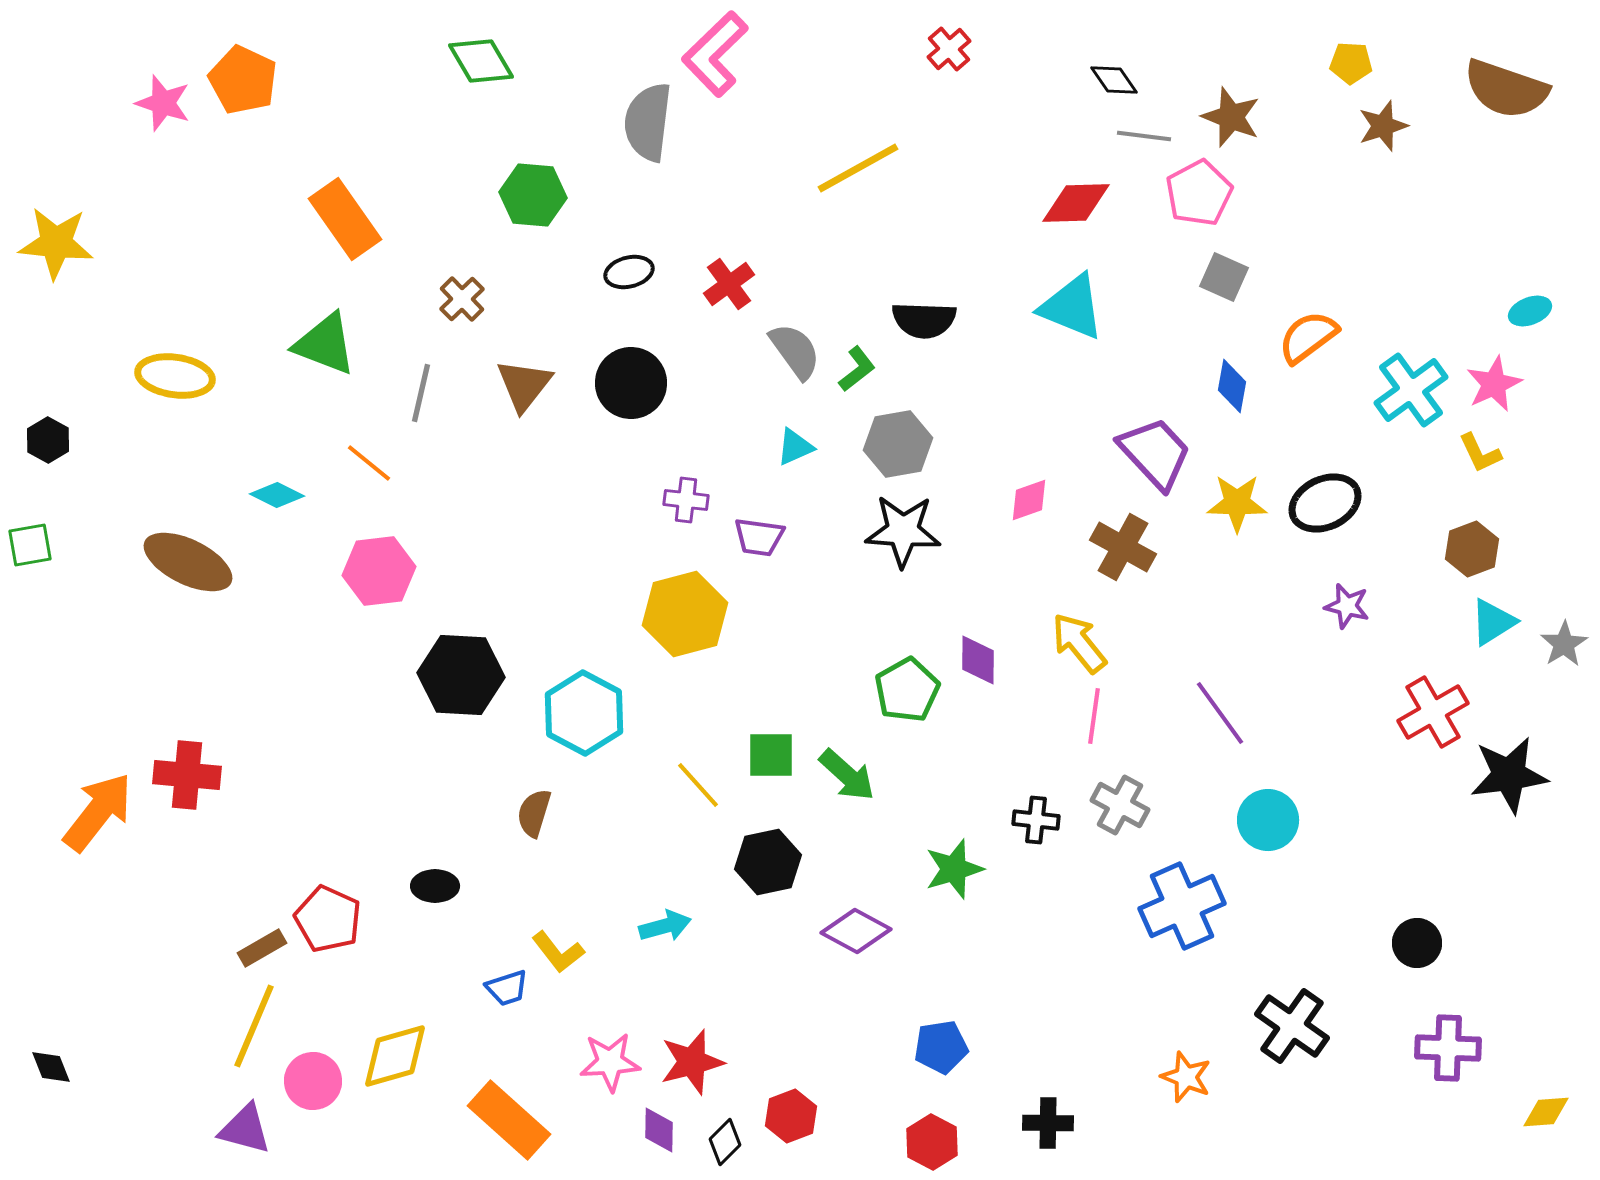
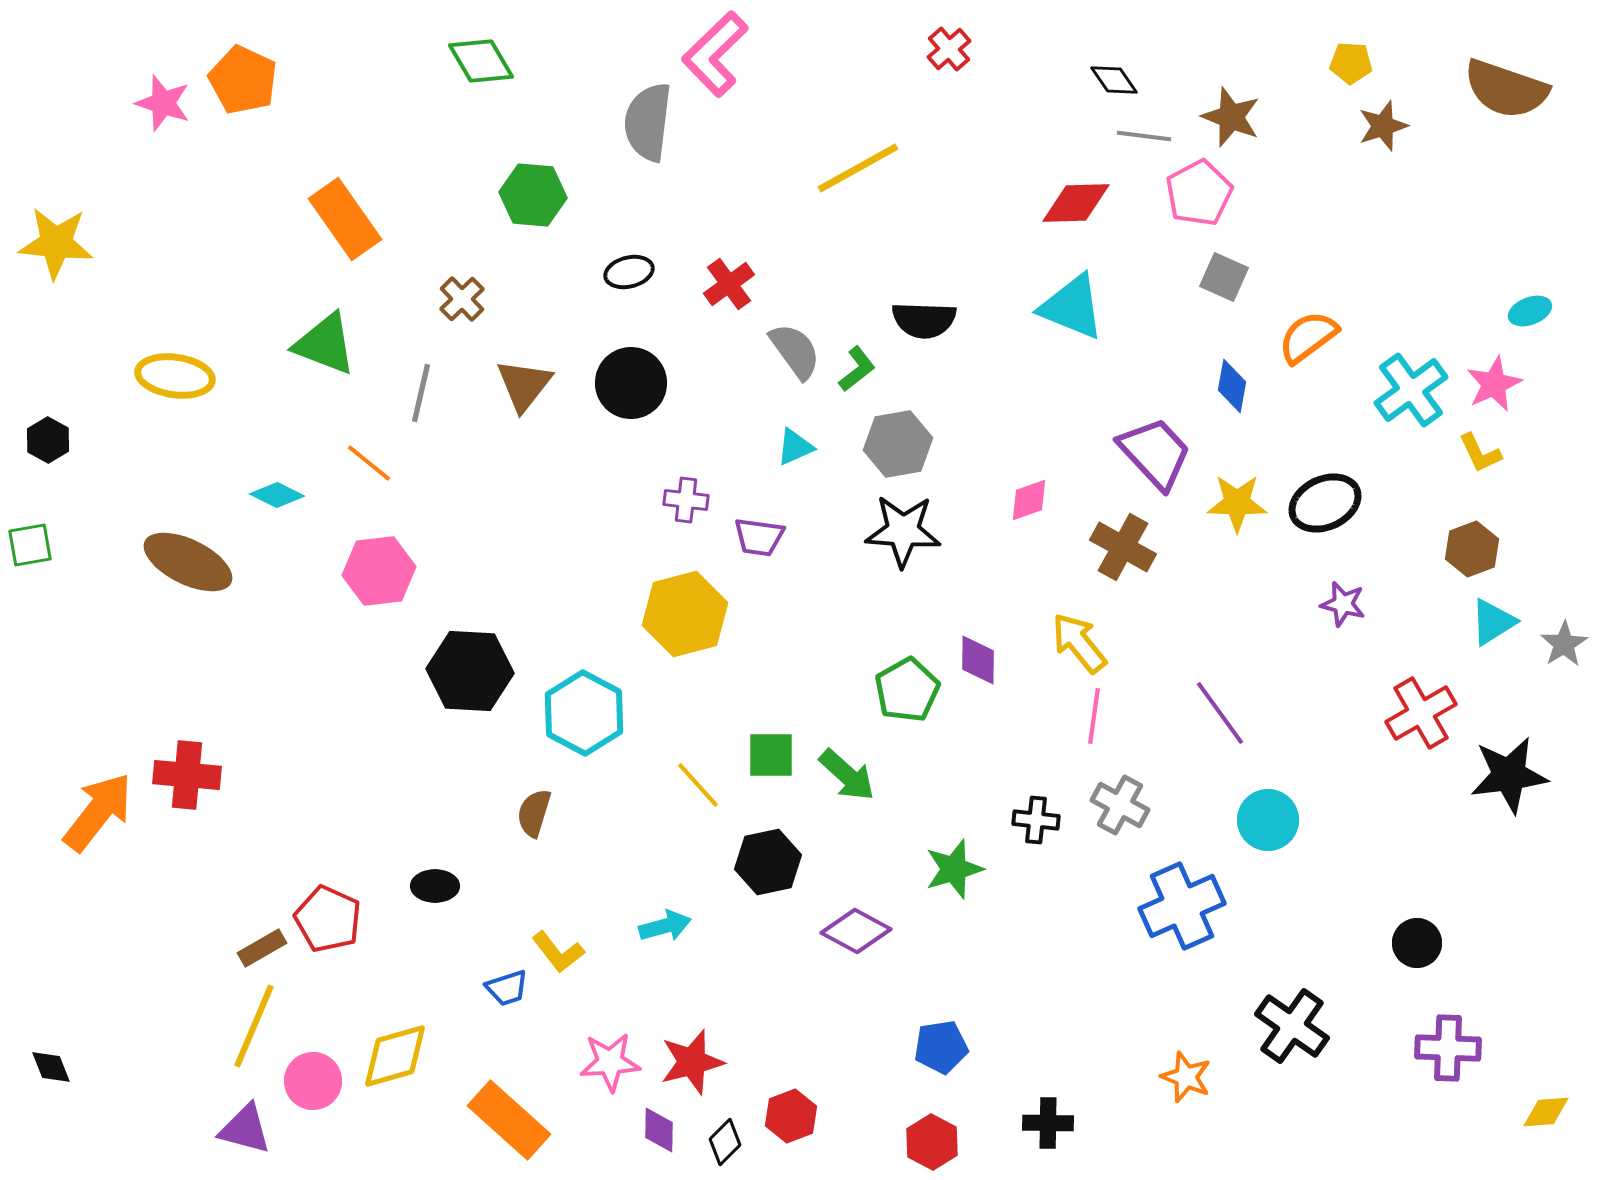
purple star at (1347, 606): moved 4 px left, 2 px up
black hexagon at (461, 675): moved 9 px right, 4 px up
red cross at (1433, 712): moved 12 px left, 1 px down
